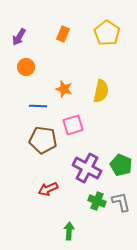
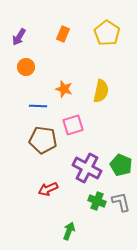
green arrow: rotated 18 degrees clockwise
